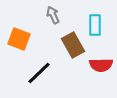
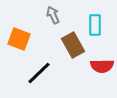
red semicircle: moved 1 px right, 1 px down
